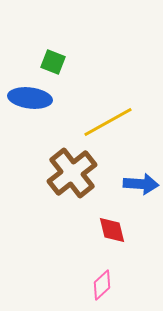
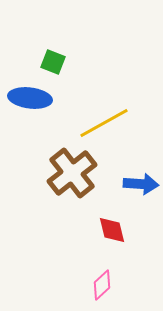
yellow line: moved 4 px left, 1 px down
